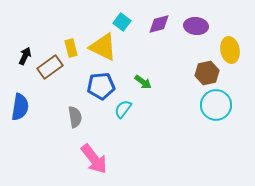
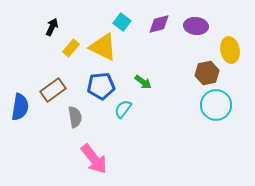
yellow rectangle: rotated 54 degrees clockwise
black arrow: moved 27 px right, 29 px up
brown rectangle: moved 3 px right, 23 px down
